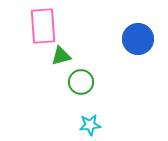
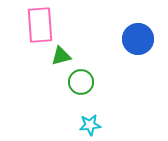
pink rectangle: moved 3 px left, 1 px up
